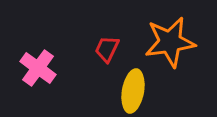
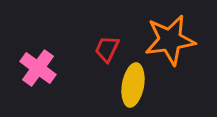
orange star: moved 2 px up
yellow ellipse: moved 6 px up
